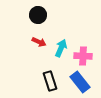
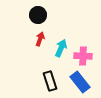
red arrow: moved 1 px right, 3 px up; rotated 96 degrees counterclockwise
